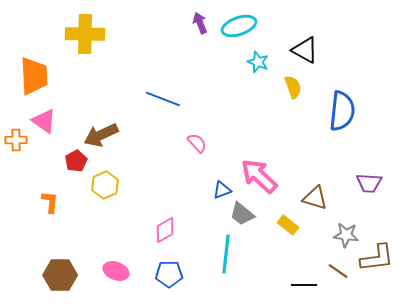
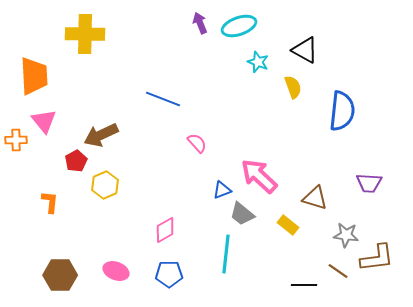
pink triangle: rotated 16 degrees clockwise
